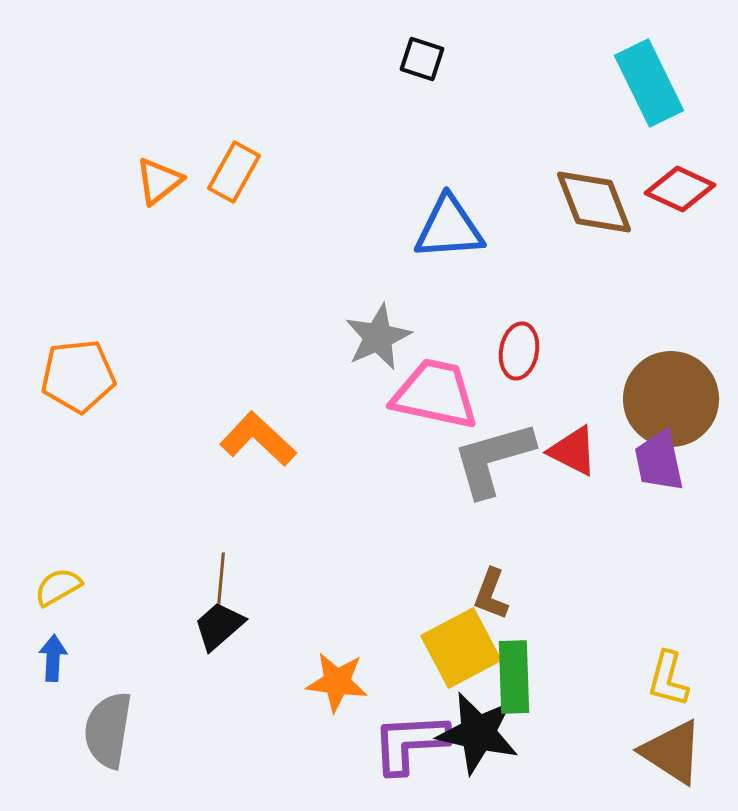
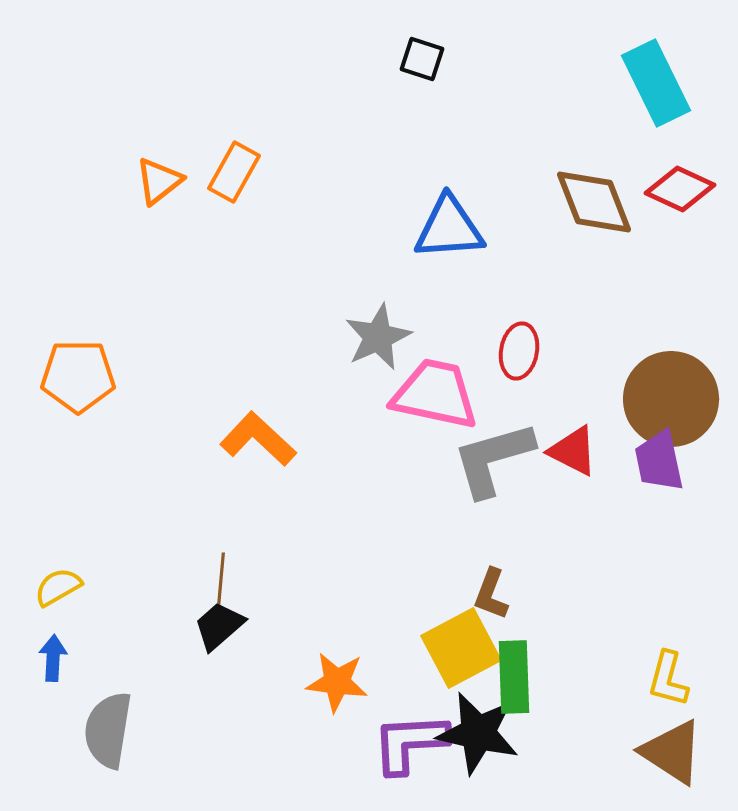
cyan rectangle: moved 7 px right
orange pentagon: rotated 6 degrees clockwise
